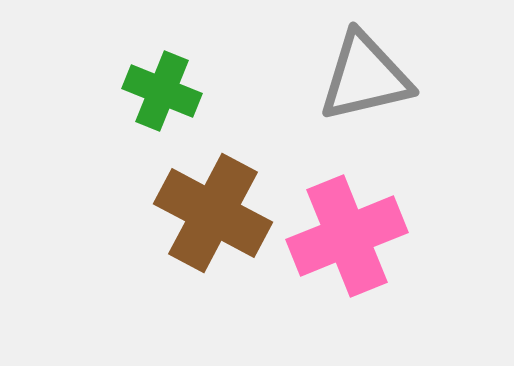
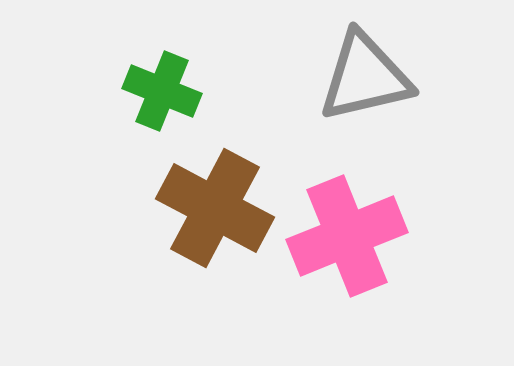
brown cross: moved 2 px right, 5 px up
